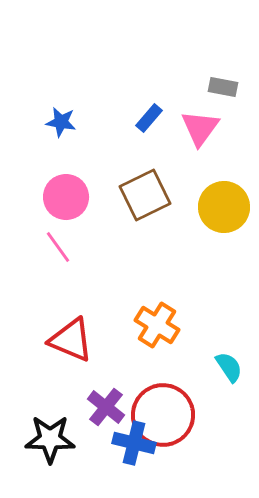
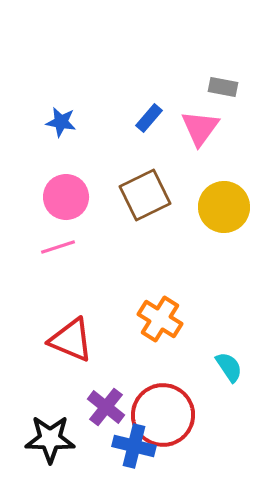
pink line: rotated 72 degrees counterclockwise
orange cross: moved 3 px right, 6 px up
blue cross: moved 3 px down
